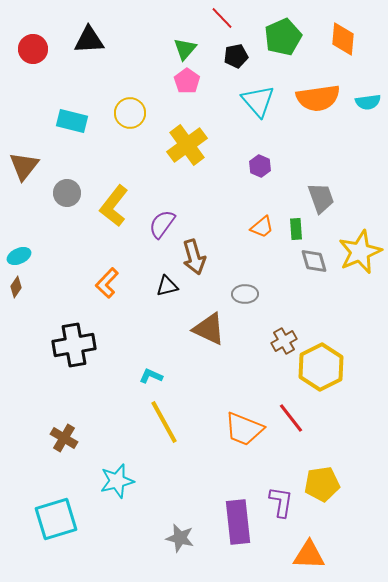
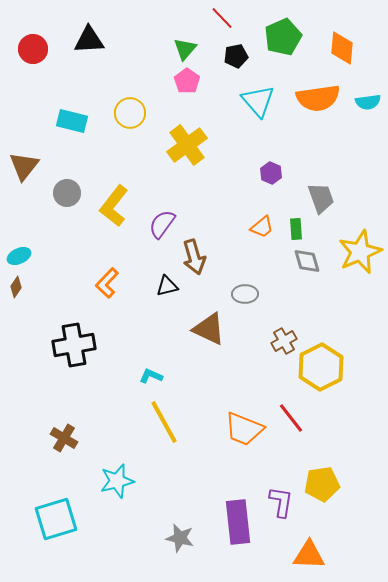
orange diamond at (343, 39): moved 1 px left, 9 px down
purple hexagon at (260, 166): moved 11 px right, 7 px down
gray diamond at (314, 261): moved 7 px left
